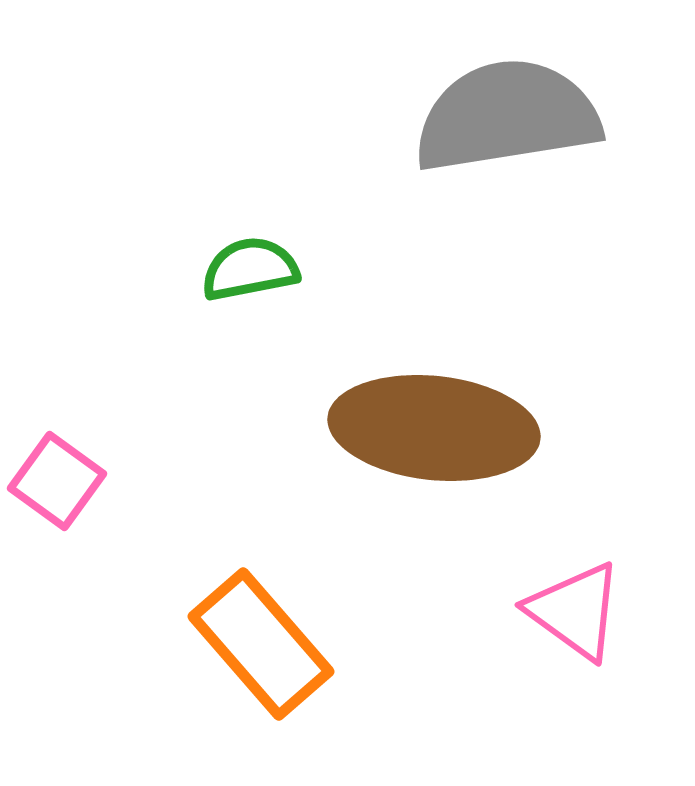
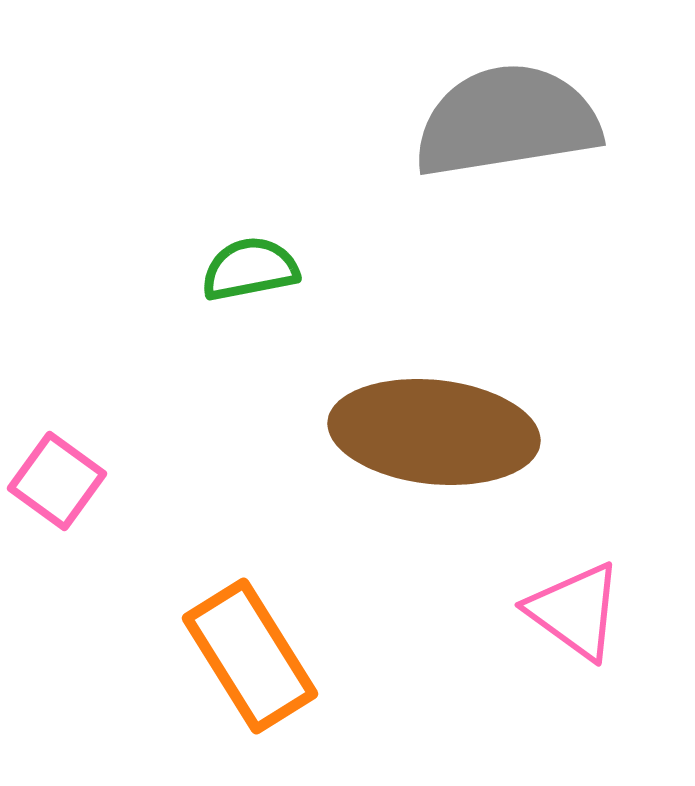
gray semicircle: moved 5 px down
brown ellipse: moved 4 px down
orange rectangle: moved 11 px left, 12 px down; rotated 9 degrees clockwise
